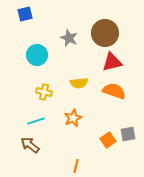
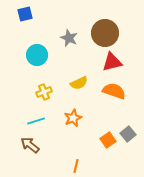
yellow semicircle: rotated 18 degrees counterclockwise
yellow cross: rotated 35 degrees counterclockwise
gray square: rotated 28 degrees counterclockwise
